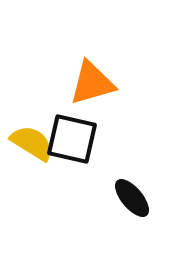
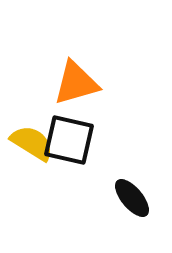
orange triangle: moved 16 px left
black square: moved 3 px left, 1 px down
